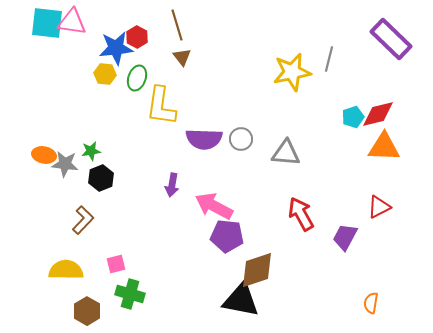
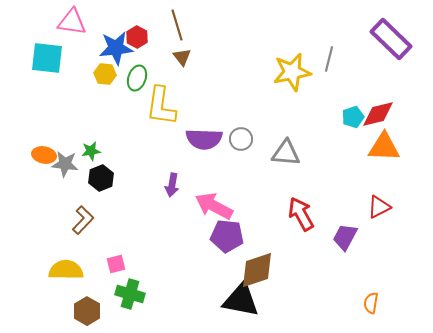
cyan square: moved 35 px down
